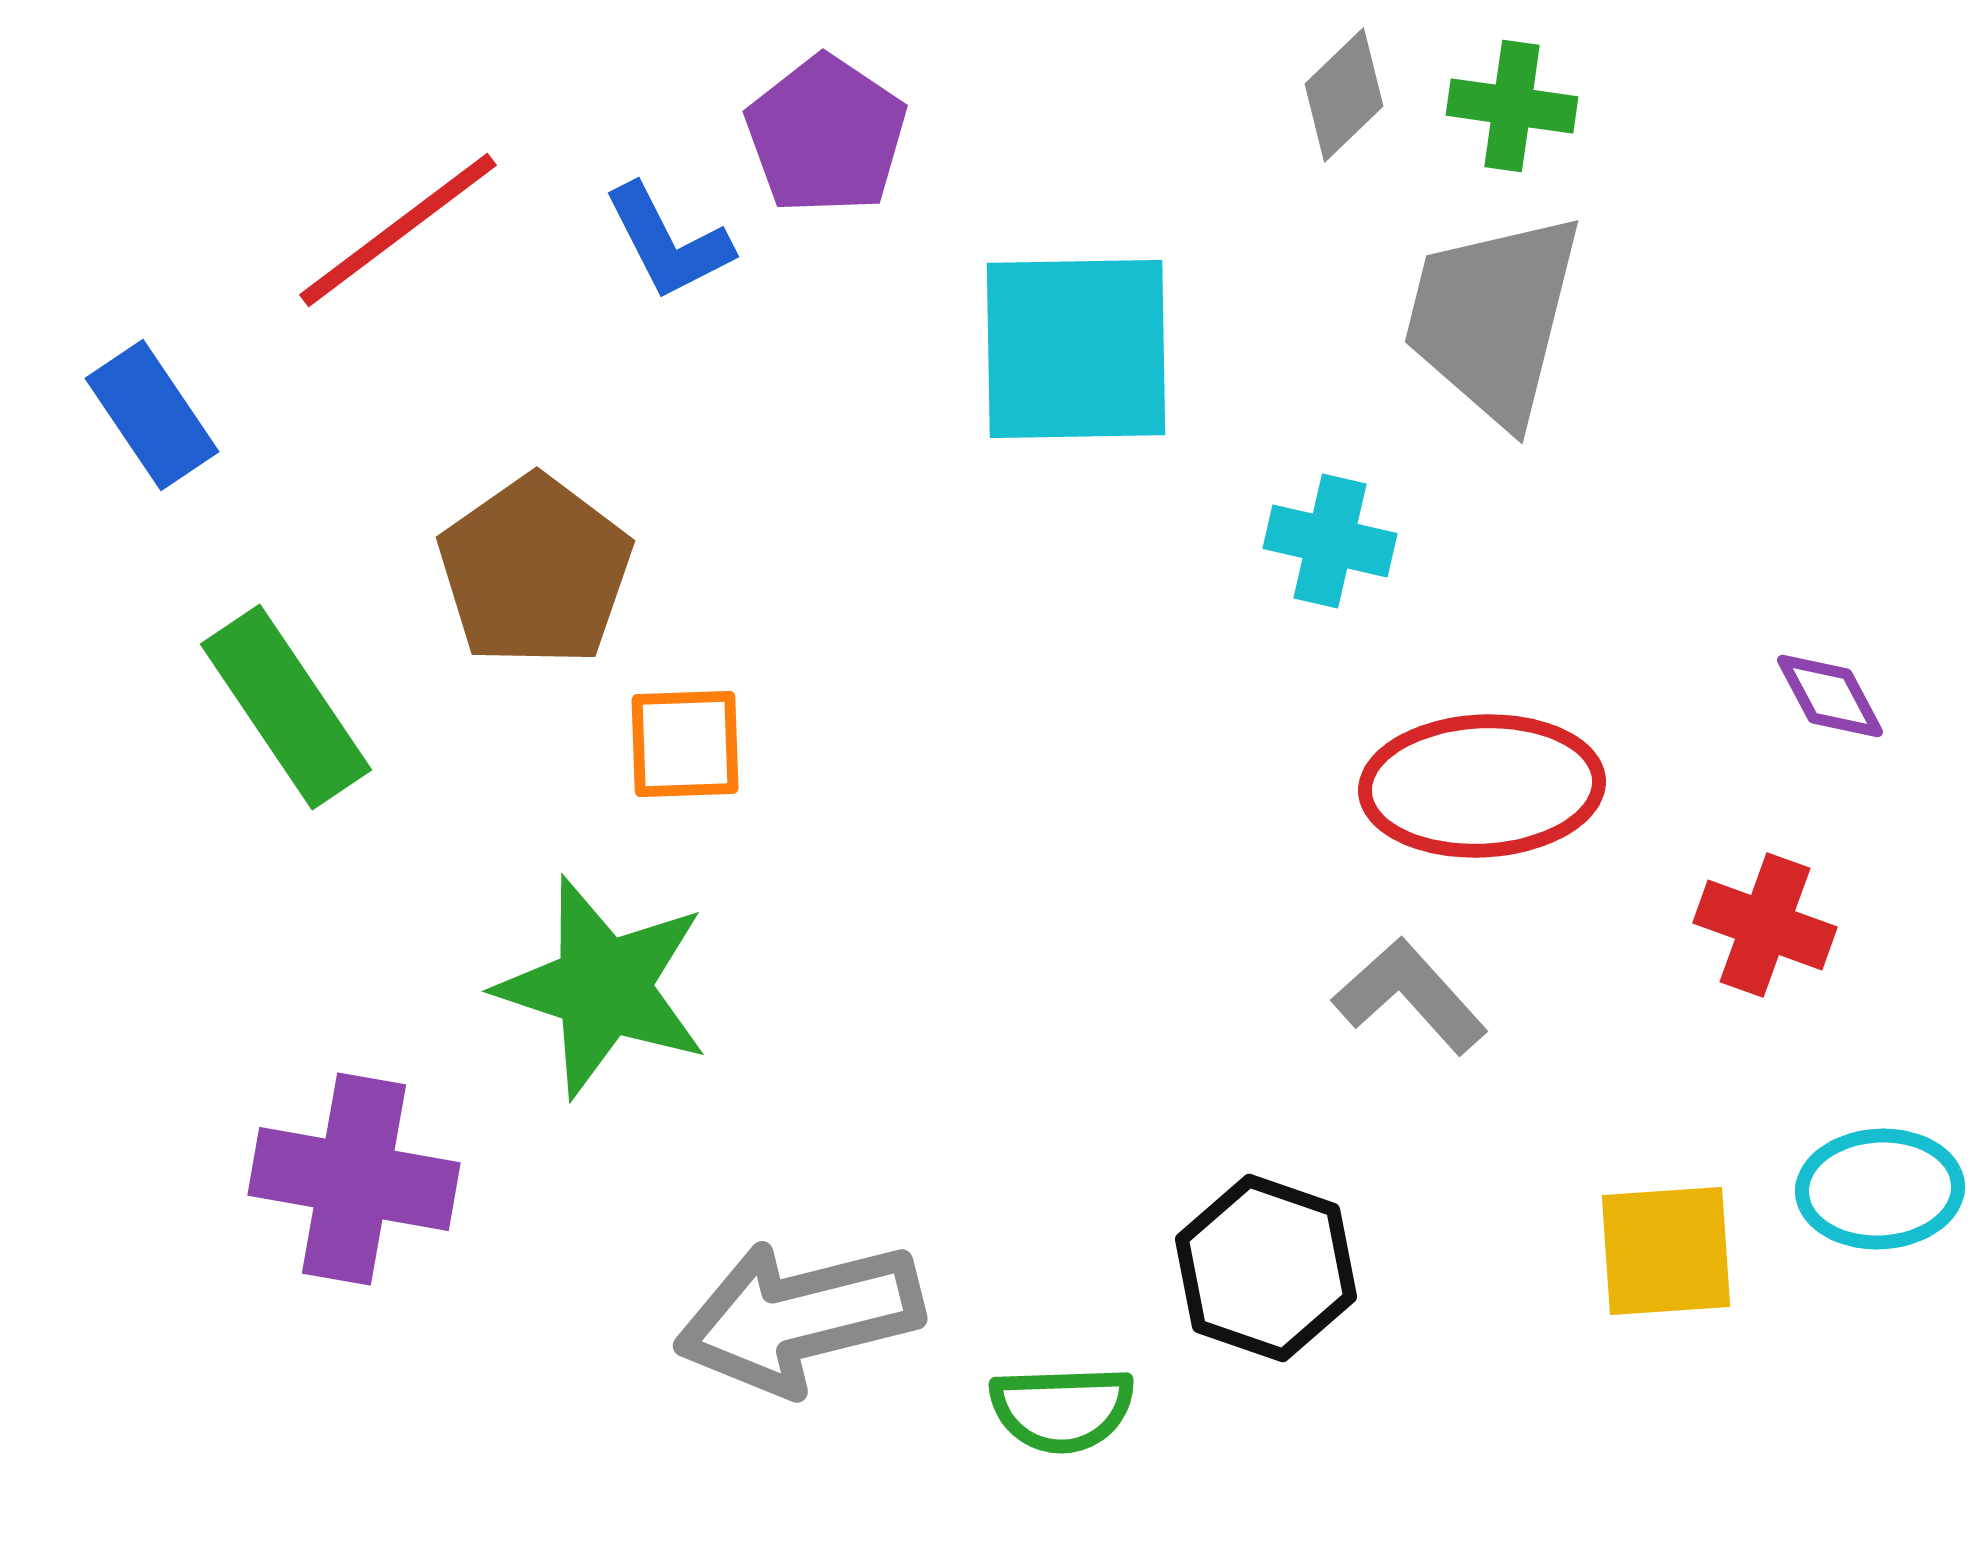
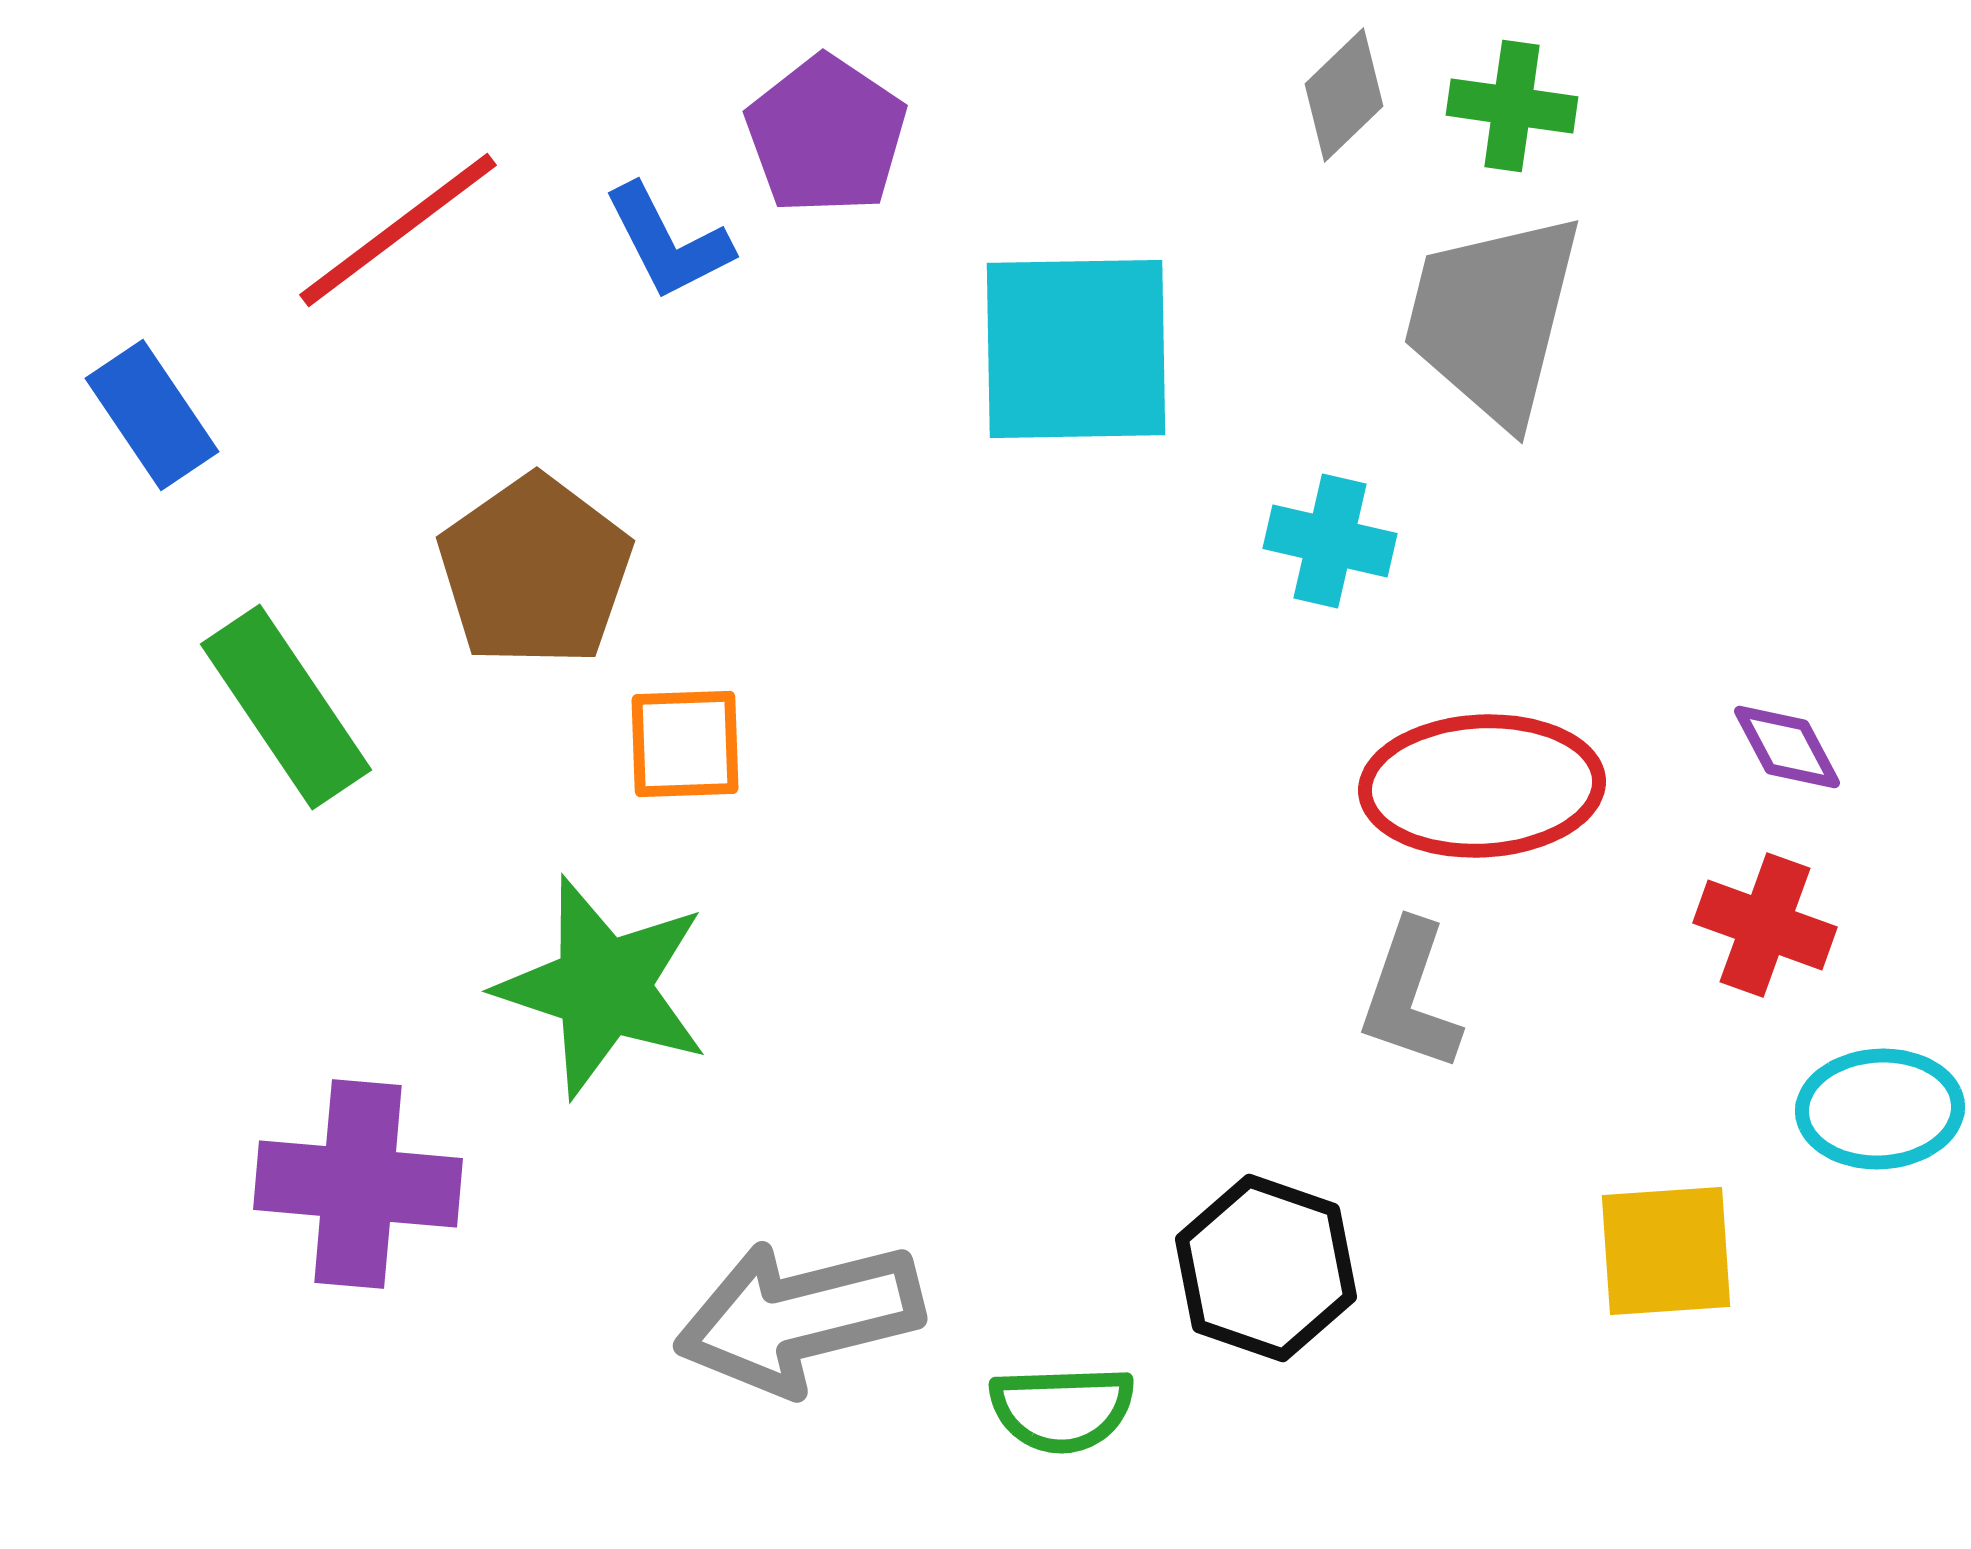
purple diamond: moved 43 px left, 51 px down
gray L-shape: rotated 119 degrees counterclockwise
purple cross: moved 4 px right, 5 px down; rotated 5 degrees counterclockwise
cyan ellipse: moved 80 px up
